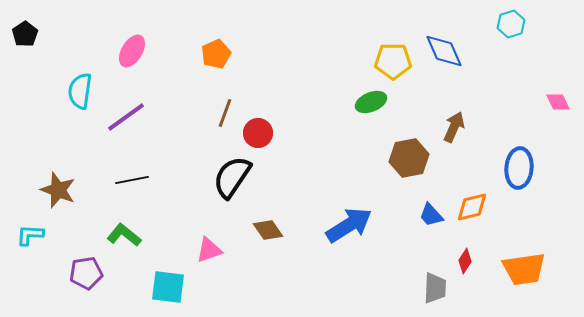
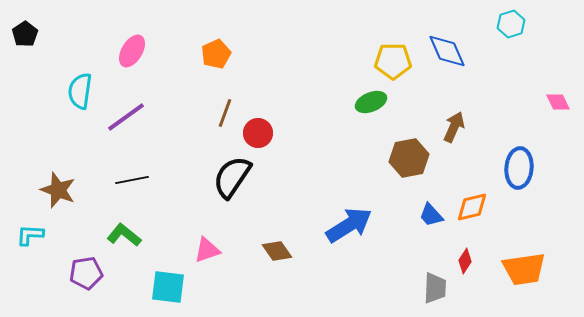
blue diamond: moved 3 px right
brown diamond: moved 9 px right, 21 px down
pink triangle: moved 2 px left
